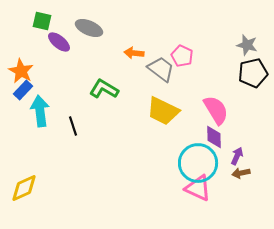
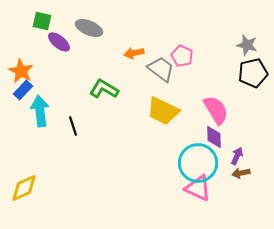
orange arrow: rotated 18 degrees counterclockwise
